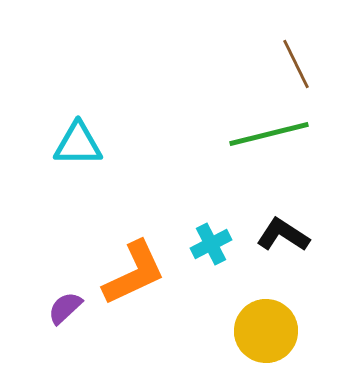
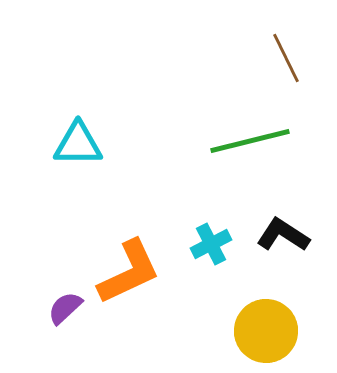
brown line: moved 10 px left, 6 px up
green line: moved 19 px left, 7 px down
orange L-shape: moved 5 px left, 1 px up
